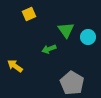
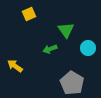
cyan circle: moved 11 px down
green arrow: moved 1 px right
